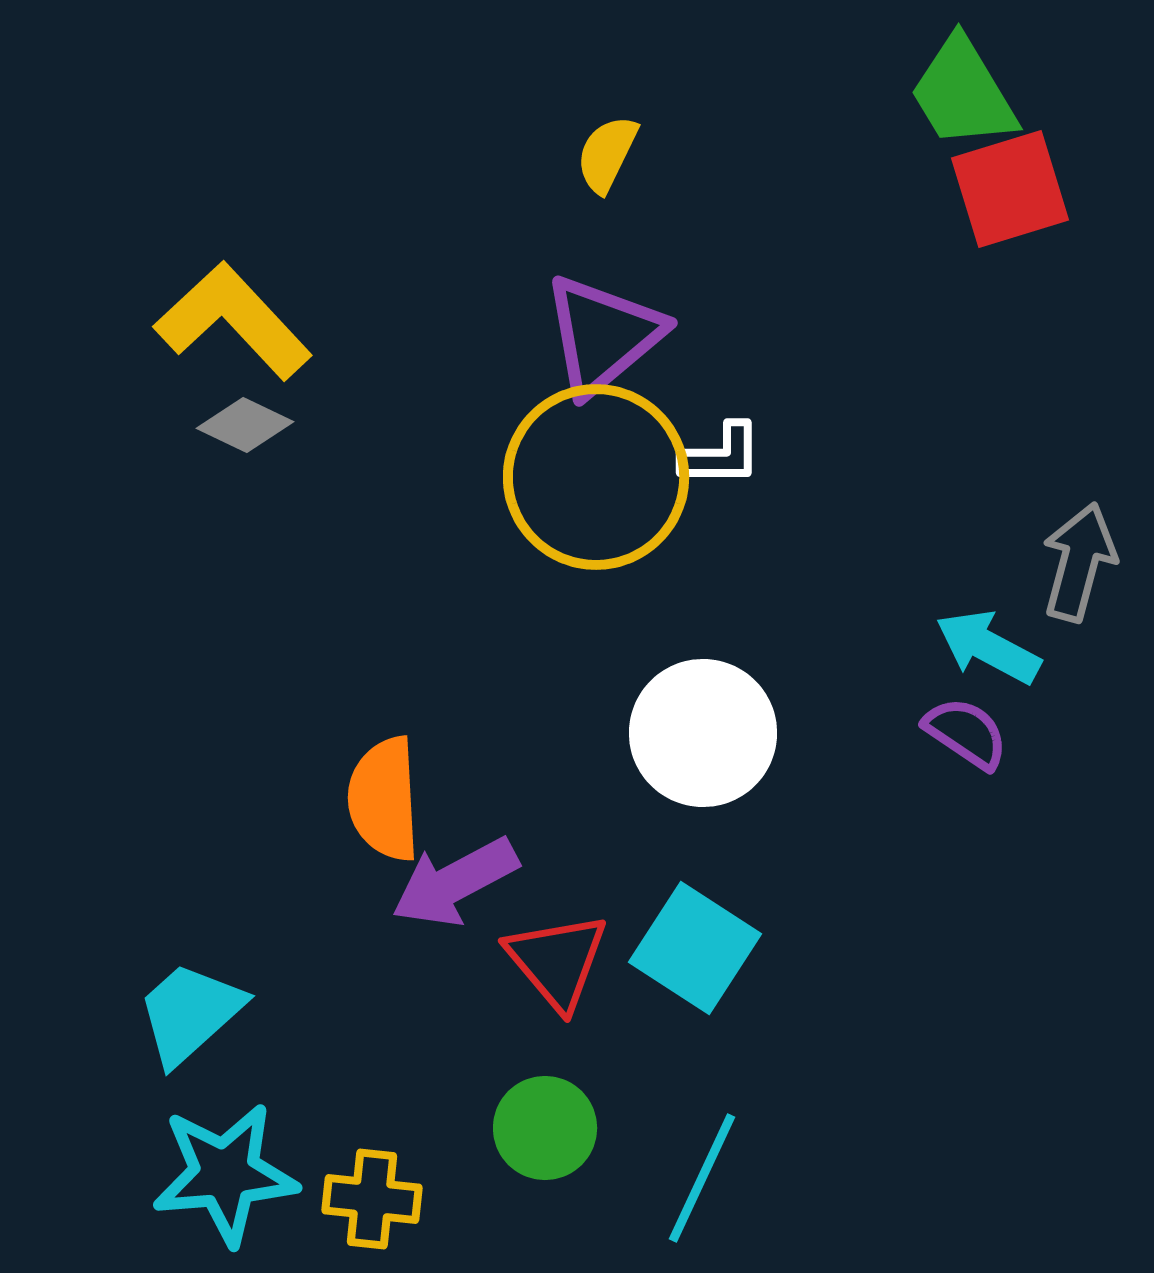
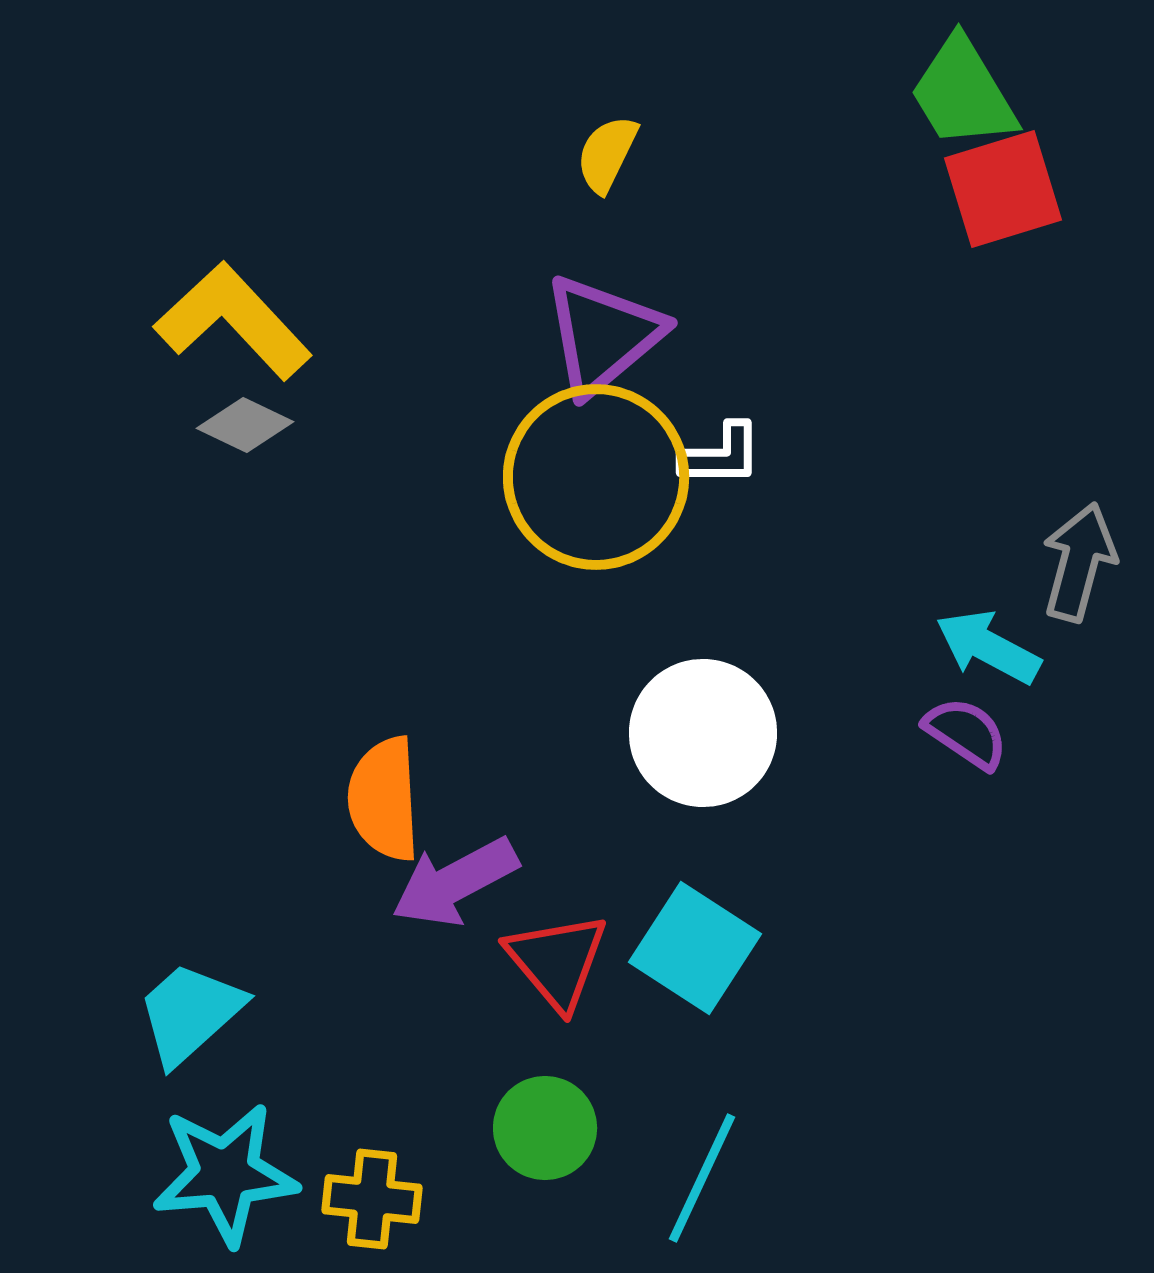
red square: moved 7 px left
